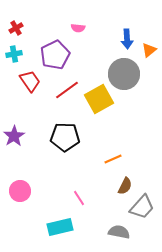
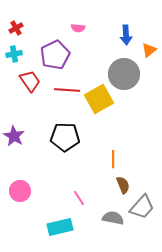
blue arrow: moved 1 px left, 4 px up
red line: rotated 40 degrees clockwise
purple star: rotated 10 degrees counterclockwise
orange line: rotated 66 degrees counterclockwise
brown semicircle: moved 2 px left, 1 px up; rotated 48 degrees counterclockwise
gray semicircle: moved 6 px left, 14 px up
